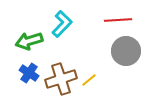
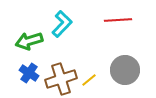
gray circle: moved 1 px left, 19 px down
